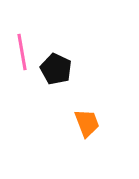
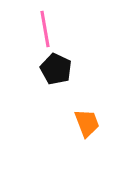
pink line: moved 23 px right, 23 px up
